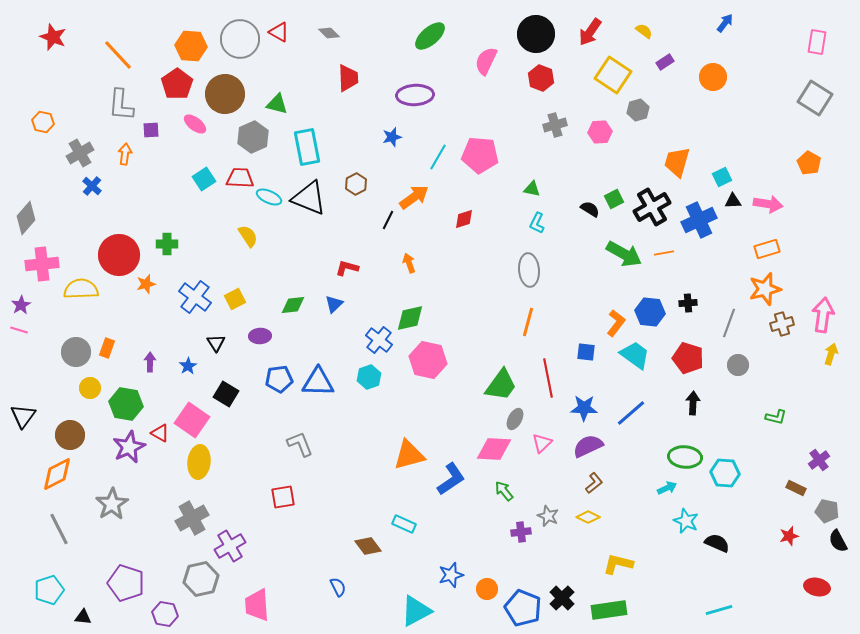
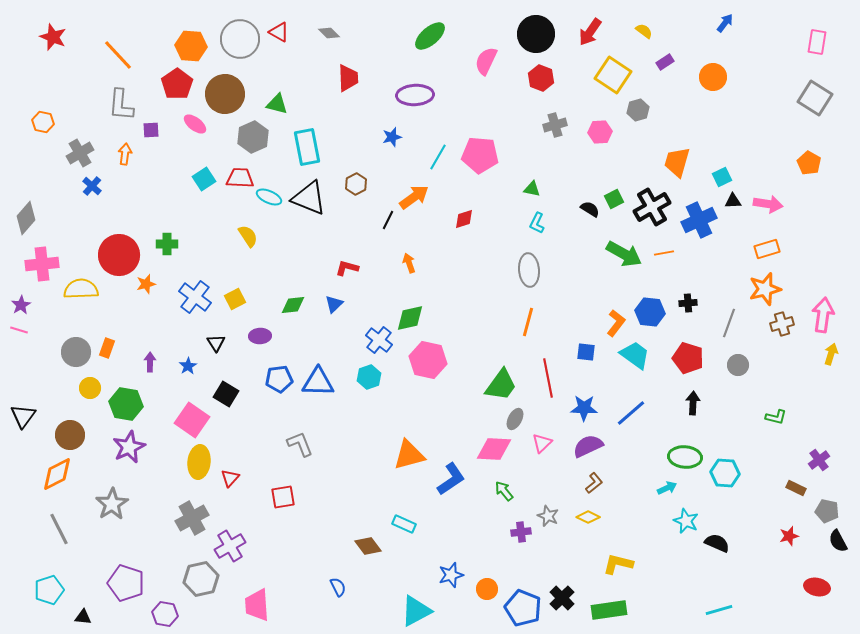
red triangle at (160, 433): moved 70 px right, 45 px down; rotated 42 degrees clockwise
